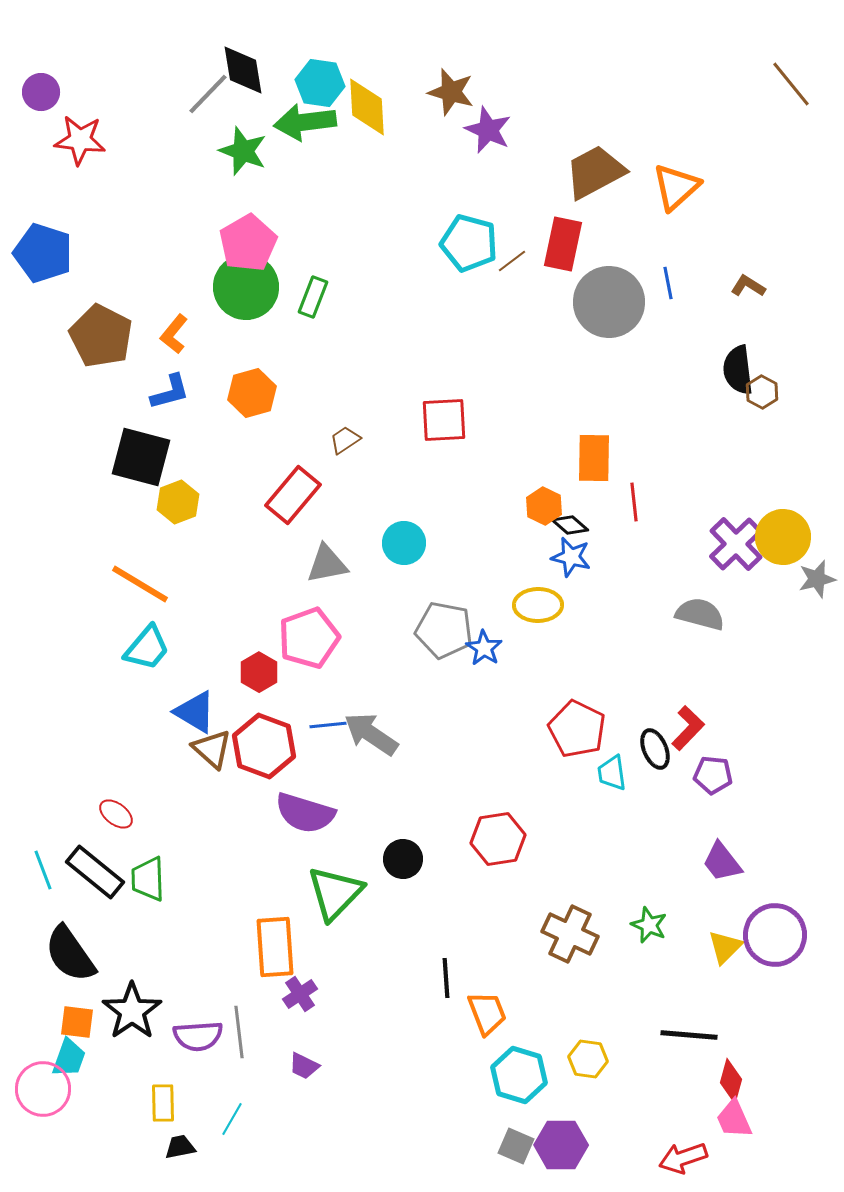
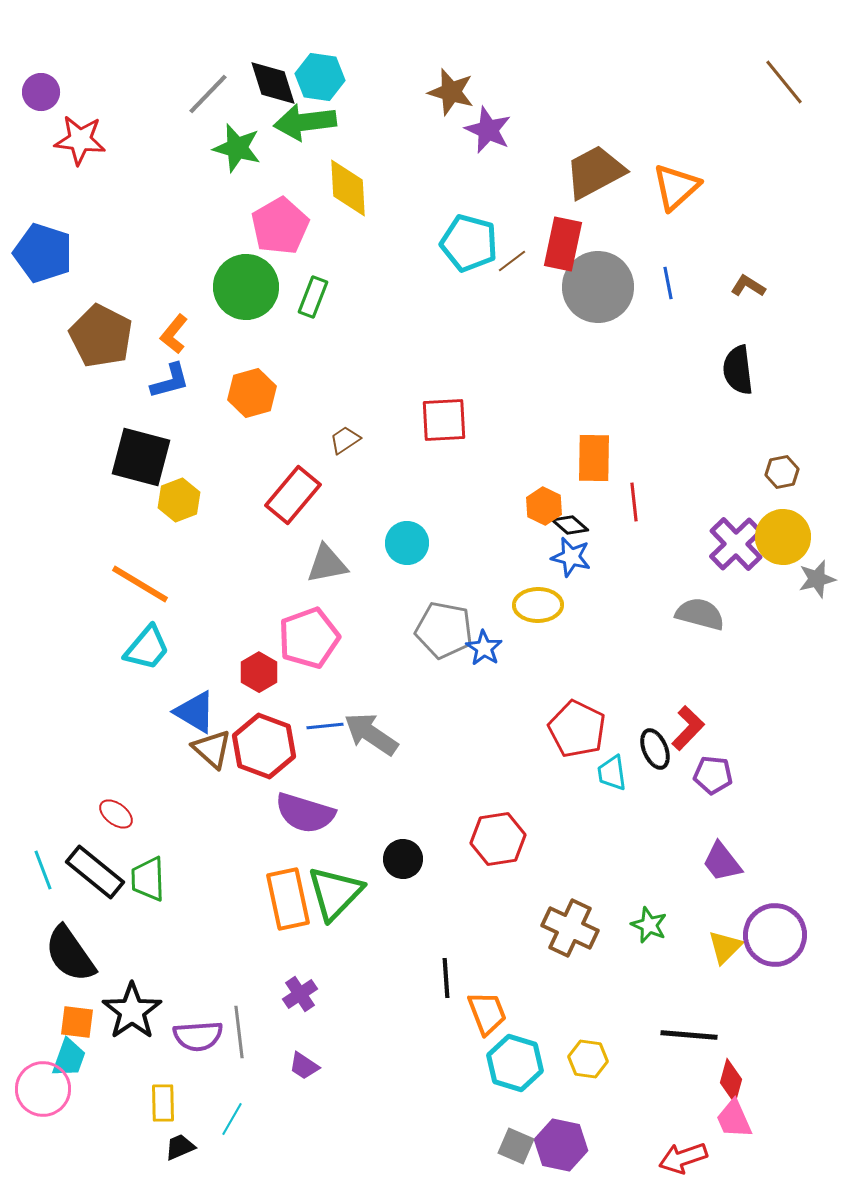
black diamond at (243, 70): moved 30 px right, 13 px down; rotated 8 degrees counterclockwise
cyan hexagon at (320, 83): moved 6 px up
brown line at (791, 84): moved 7 px left, 2 px up
yellow diamond at (367, 107): moved 19 px left, 81 px down
green star at (243, 151): moved 6 px left, 3 px up; rotated 6 degrees counterclockwise
pink pentagon at (248, 243): moved 32 px right, 17 px up
gray circle at (609, 302): moved 11 px left, 15 px up
blue L-shape at (170, 392): moved 11 px up
brown hexagon at (762, 392): moved 20 px right, 80 px down; rotated 20 degrees clockwise
yellow hexagon at (178, 502): moved 1 px right, 2 px up
cyan circle at (404, 543): moved 3 px right
blue line at (328, 725): moved 3 px left, 1 px down
brown cross at (570, 934): moved 6 px up
orange rectangle at (275, 947): moved 13 px right, 48 px up; rotated 8 degrees counterclockwise
purple trapezoid at (304, 1066): rotated 8 degrees clockwise
cyan hexagon at (519, 1075): moved 4 px left, 12 px up
purple hexagon at (561, 1145): rotated 12 degrees clockwise
black trapezoid at (180, 1147): rotated 12 degrees counterclockwise
